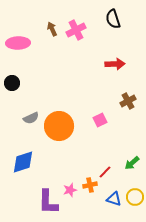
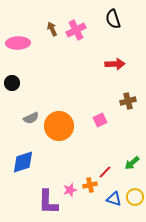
brown cross: rotated 14 degrees clockwise
